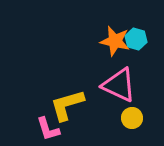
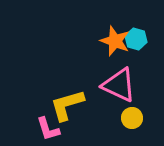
orange star: rotated 8 degrees clockwise
